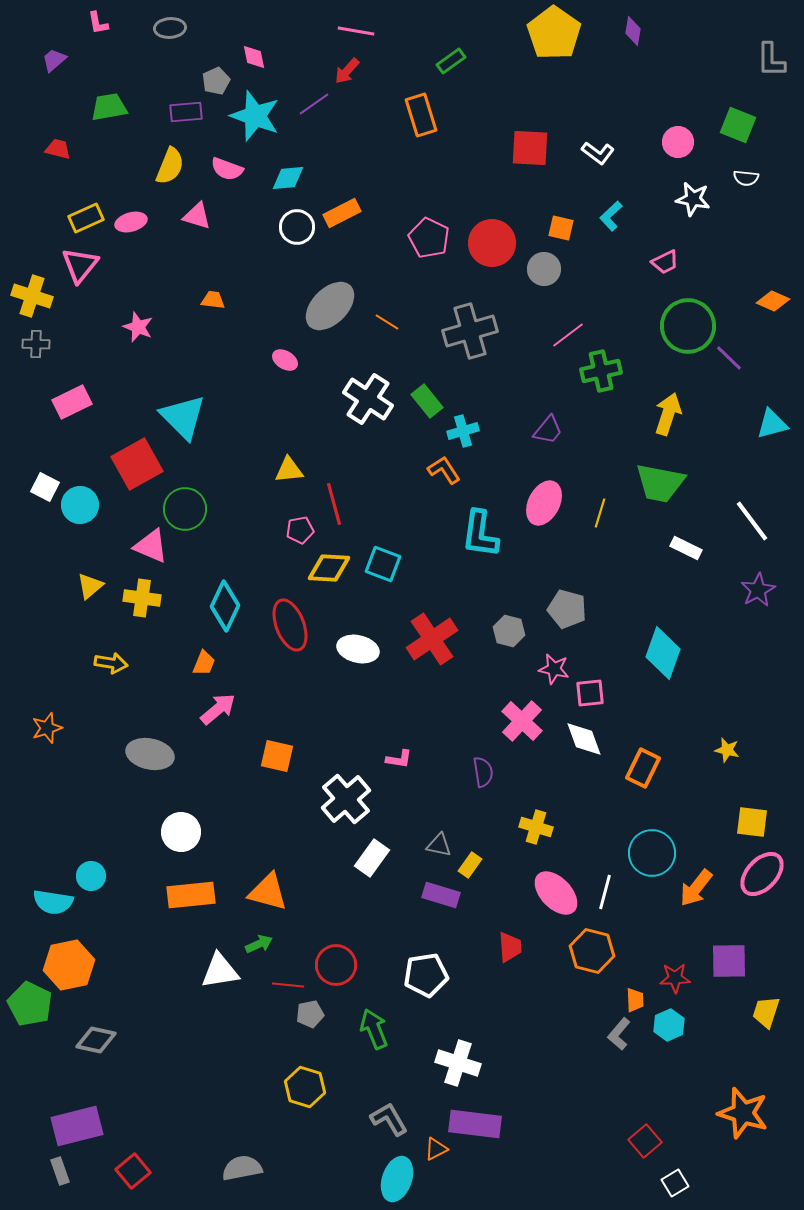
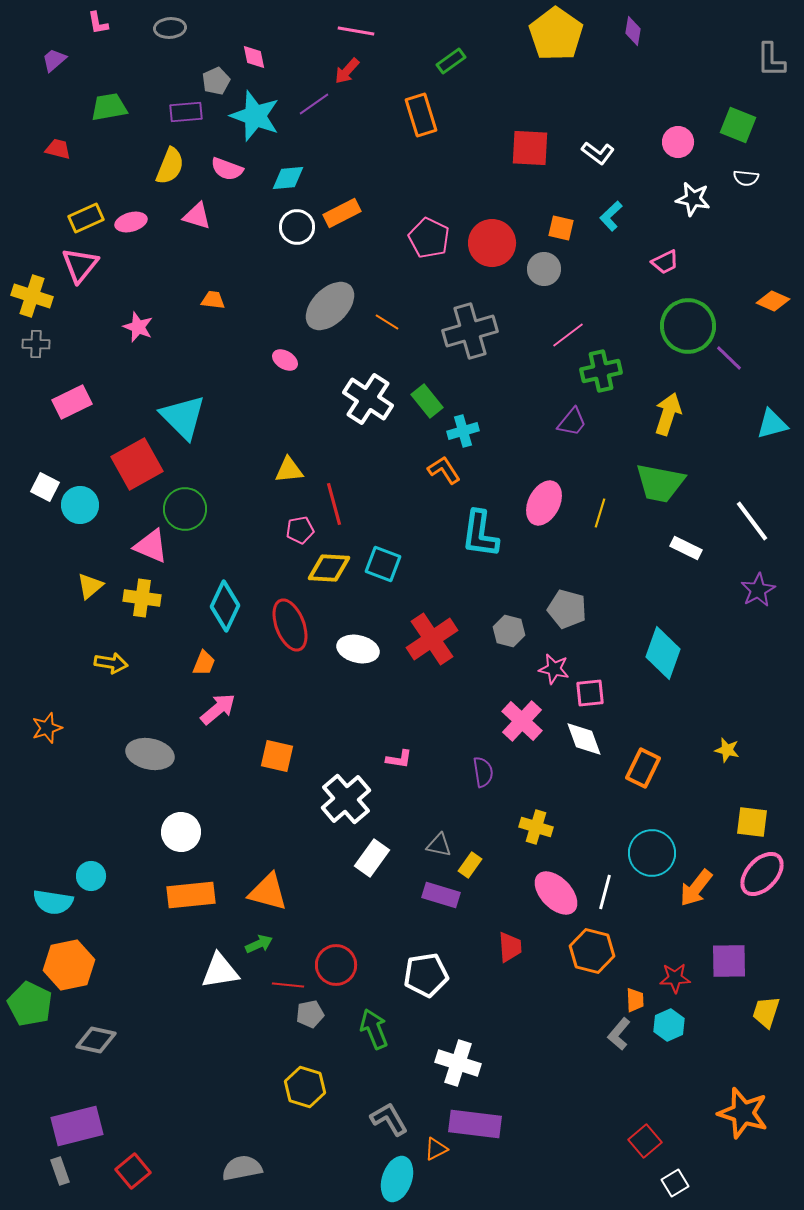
yellow pentagon at (554, 33): moved 2 px right, 1 px down
purple trapezoid at (548, 430): moved 24 px right, 8 px up
